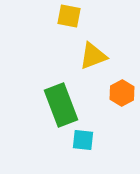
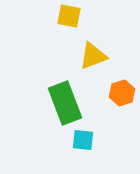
orange hexagon: rotated 10 degrees clockwise
green rectangle: moved 4 px right, 2 px up
